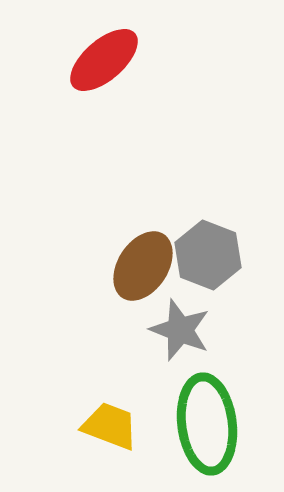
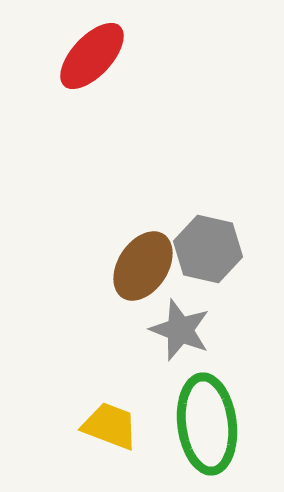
red ellipse: moved 12 px left, 4 px up; rotated 6 degrees counterclockwise
gray hexagon: moved 6 px up; rotated 8 degrees counterclockwise
